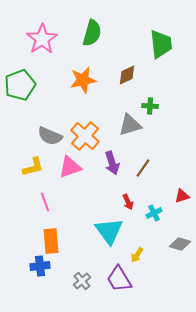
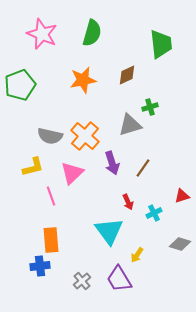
pink star: moved 5 px up; rotated 16 degrees counterclockwise
green cross: moved 1 px down; rotated 21 degrees counterclockwise
gray semicircle: rotated 10 degrees counterclockwise
pink triangle: moved 2 px right, 6 px down; rotated 25 degrees counterclockwise
pink line: moved 6 px right, 6 px up
orange rectangle: moved 1 px up
